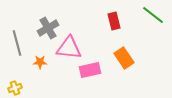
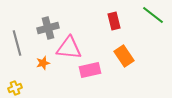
gray cross: rotated 15 degrees clockwise
orange rectangle: moved 2 px up
orange star: moved 3 px right, 1 px down; rotated 16 degrees counterclockwise
